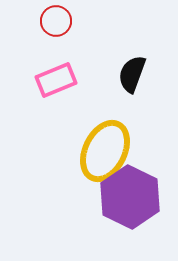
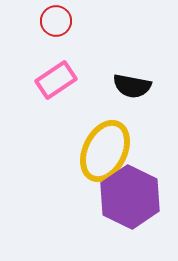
black semicircle: moved 12 px down; rotated 99 degrees counterclockwise
pink rectangle: rotated 12 degrees counterclockwise
